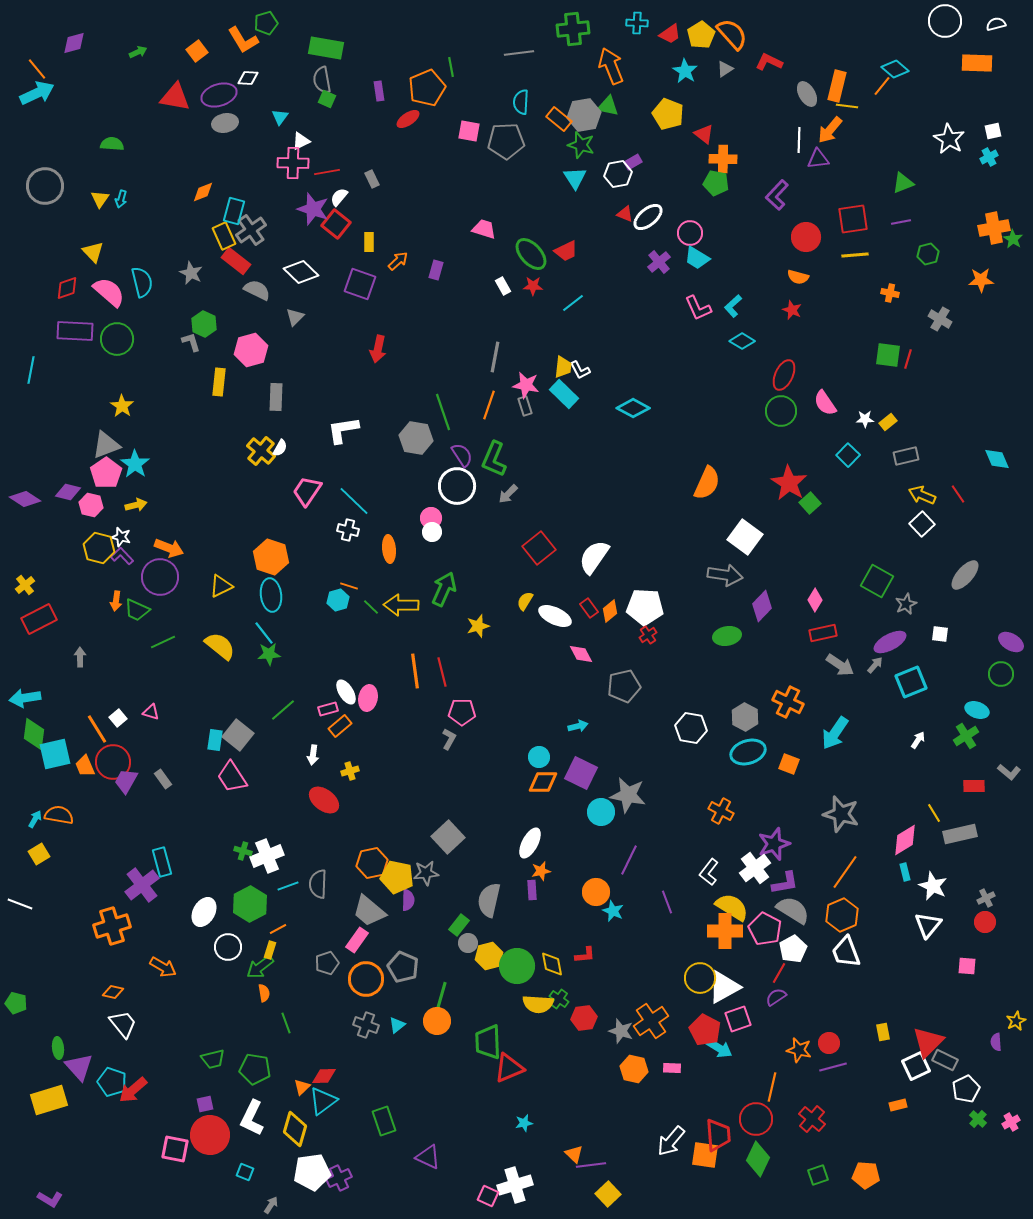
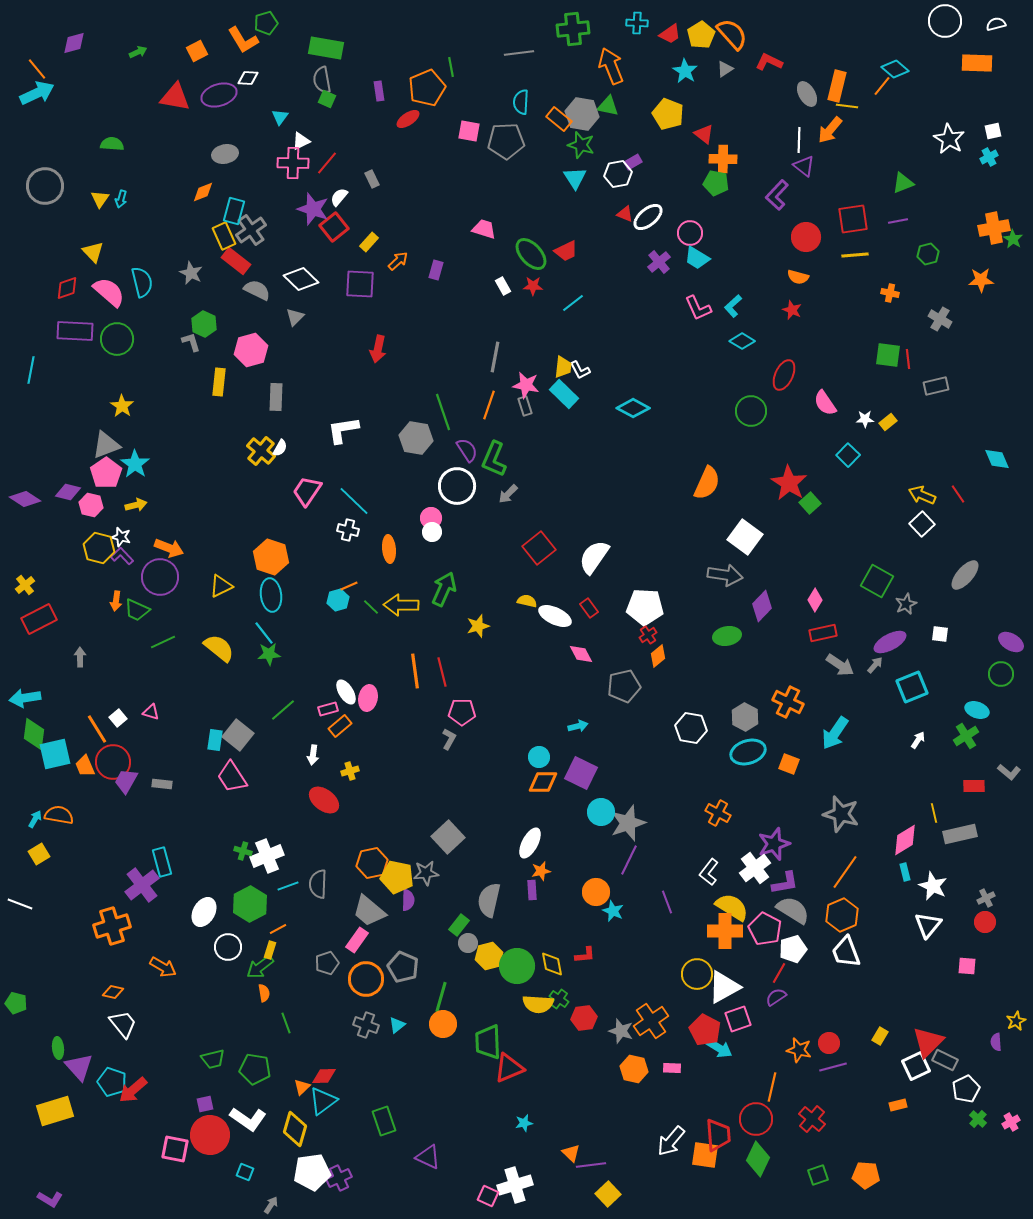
orange square at (197, 51): rotated 10 degrees clockwise
gray hexagon at (584, 115): moved 2 px left, 1 px up; rotated 20 degrees clockwise
gray ellipse at (225, 123): moved 31 px down
purple triangle at (818, 159): moved 14 px left, 7 px down; rotated 45 degrees clockwise
red line at (327, 172): moved 9 px up; rotated 40 degrees counterclockwise
purple line at (901, 222): moved 3 px left, 1 px up
red square at (336, 224): moved 2 px left, 3 px down; rotated 12 degrees clockwise
yellow rectangle at (369, 242): rotated 42 degrees clockwise
white diamond at (301, 272): moved 7 px down
purple square at (360, 284): rotated 16 degrees counterclockwise
red line at (908, 359): rotated 24 degrees counterclockwise
green circle at (781, 411): moved 30 px left
purple semicircle at (462, 455): moved 5 px right, 5 px up
gray rectangle at (906, 456): moved 30 px right, 70 px up
orange line at (349, 586): rotated 42 degrees counterclockwise
yellow semicircle at (525, 601): moved 2 px right; rotated 72 degrees clockwise
orange diamond at (610, 611): moved 48 px right, 45 px down
yellow semicircle at (220, 646): moved 1 px left, 2 px down
cyan square at (911, 682): moved 1 px right, 5 px down
gray rectangle at (163, 779): moved 1 px left, 5 px down; rotated 48 degrees counterclockwise
gray star at (628, 795): moved 28 px down; rotated 30 degrees counterclockwise
orange cross at (721, 811): moved 3 px left, 2 px down
yellow line at (934, 813): rotated 18 degrees clockwise
white pentagon at (793, 949): rotated 12 degrees clockwise
yellow circle at (700, 978): moved 3 px left, 4 px up
orange circle at (437, 1021): moved 6 px right, 3 px down
yellow rectangle at (883, 1032): moved 3 px left, 4 px down; rotated 42 degrees clockwise
yellow rectangle at (49, 1100): moved 6 px right, 11 px down
white L-shape at (252, 1118): moved 4 px left, 1 px down; rotated 81 degrees counterclockwise
orange triangle at (574, 1154): moved 3 px left, 1 px up
